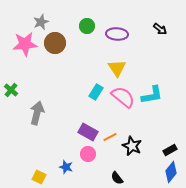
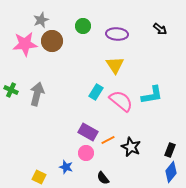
gray star: moved 2 px up
green circle: moved 4 px left
brown circle: moved 3 px left, 2 px up
yellow triangle: moved 2 px left, 3 px up
green cross: rotated 16 degrees counterclockwise
pink semicircle: moved 2 px left, 4 px down
gray arrow: moved 19 px up
orange line: moved 2 px left, 3 px down
black star: moved 1 px left, 1 px down
black rectangle: rotated 40 degrees counterclockwise
pink circle: moved 2 px left, 1 px up
black semicircle: moved 14 px left
